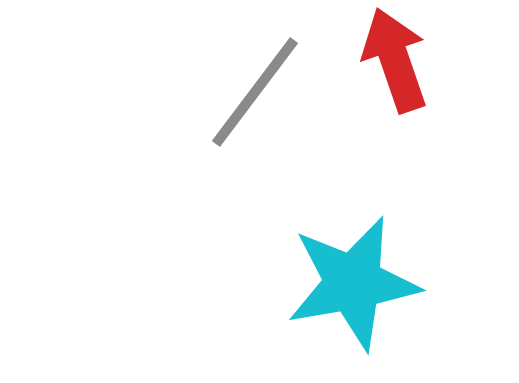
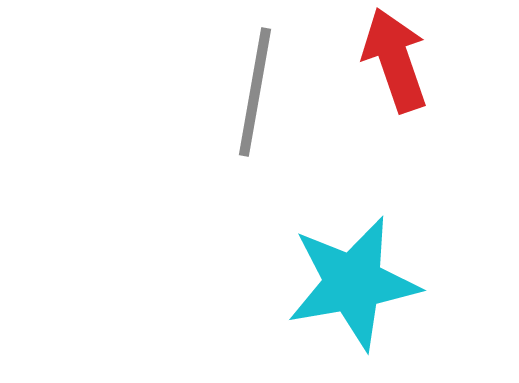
gray line: rotated 27 degrees counterclockwise
